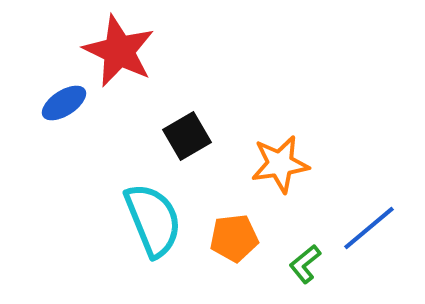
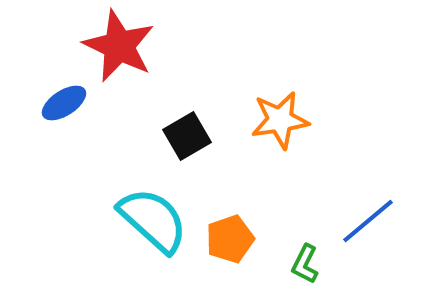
red star: moved 5 px up
orange star: moved 44 px up
cyan semicircle: rotated 26 degrees counterclockwise
blue line: moved 1 px left, 7 px up
orange pentagon: moved 4 px left, 1 px down; rotated 12 degrees counterclockwise
green L-shape: rotated 24 degrees counterclockwise
